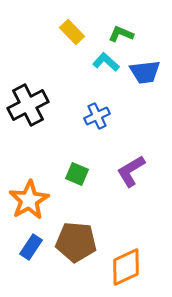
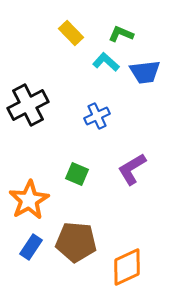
yellow rectangle: moved 1 px left, 1 px down
purple L-shape: moved 1 px right, 2 px up
orange diamond: moved 1 px right
